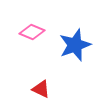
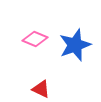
pink diamond: moved 3 px right, 7 px down
